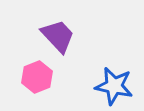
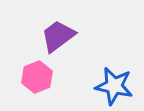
purple trapezoid: rotated 84 degrees counterclockwise
